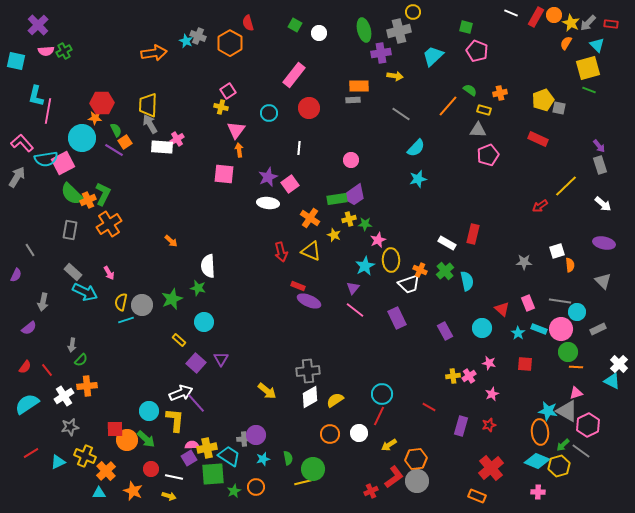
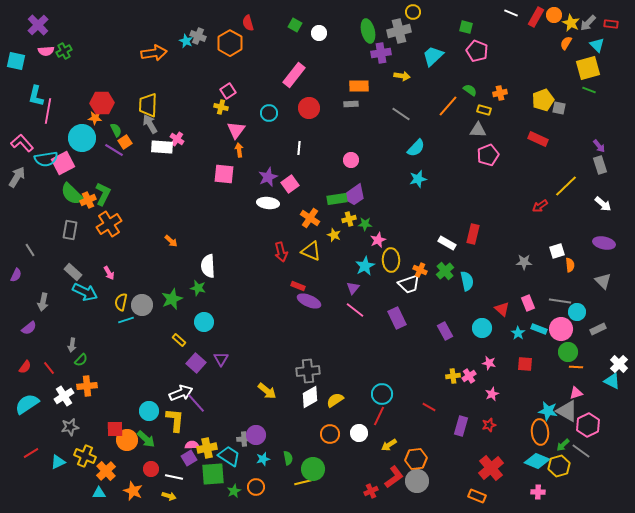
green ellipse at (364, 30): moved 4 px right, 1 px down
yellow arrow at (395, 76): moved 7 px right
gray rectangle at (353, 100): moved 2 px left, 4 px down
pink cross at (177, 139): rotated 24 degrees counterclockwise
red line at (47, 370): moved 2 px right, 2 px up
